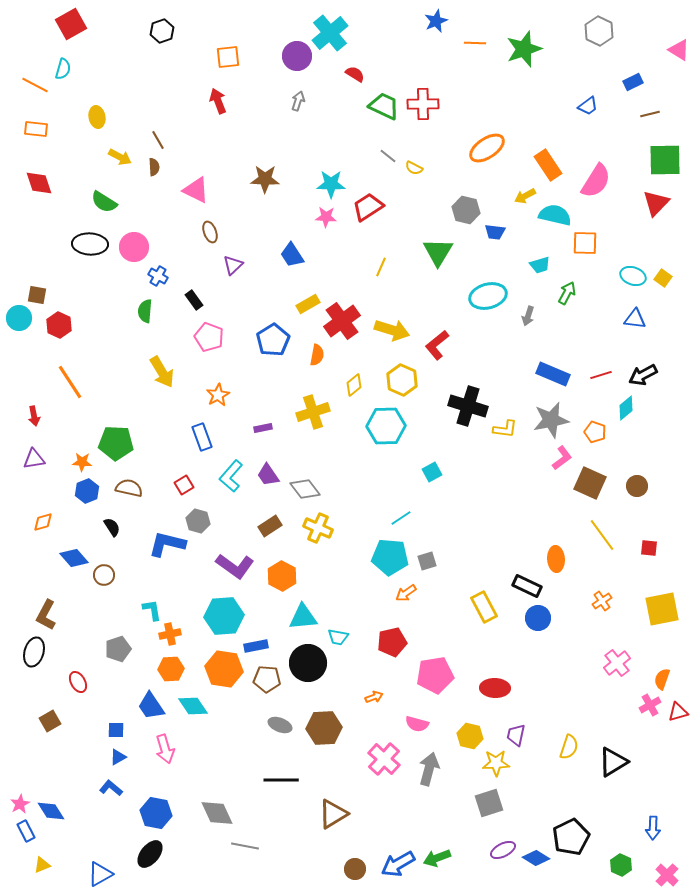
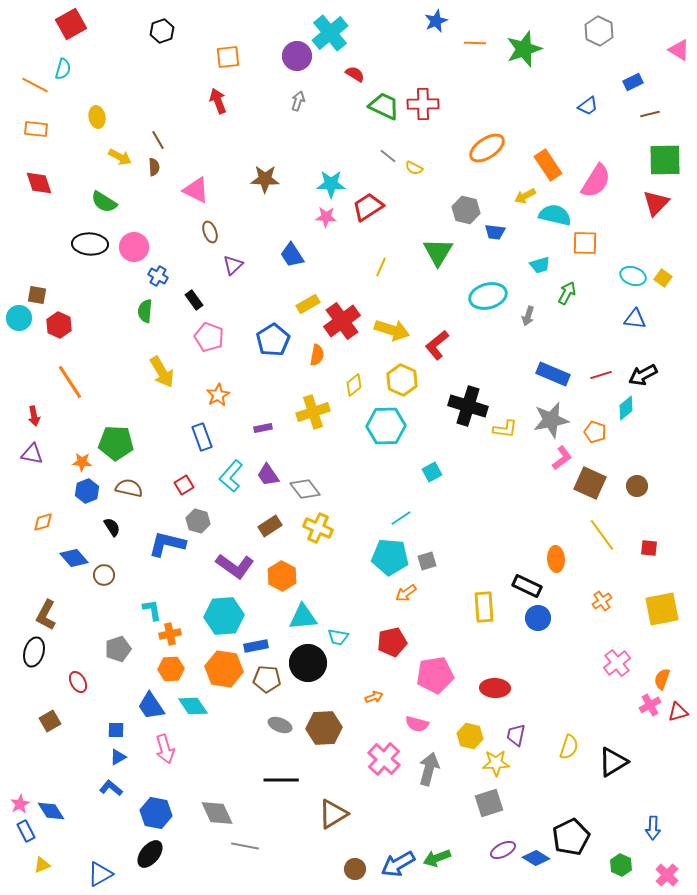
purple triangle at (34, 459): moved 2 px left, 5 px up; rotated 20 degrees clockwise
yellow rectangle at (484, 607): rotated 24 degrees clockwise
